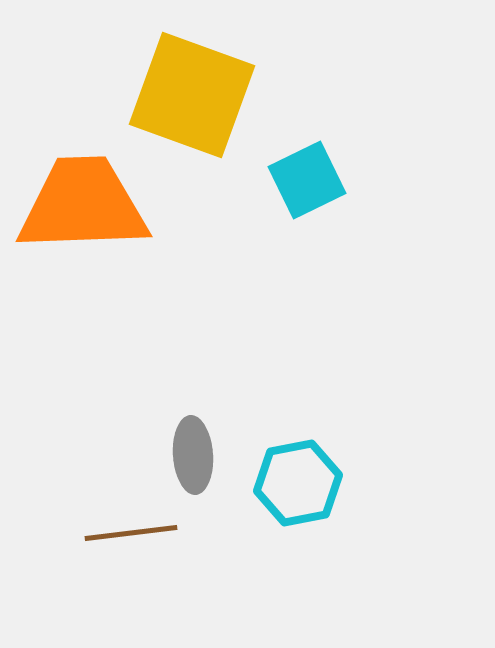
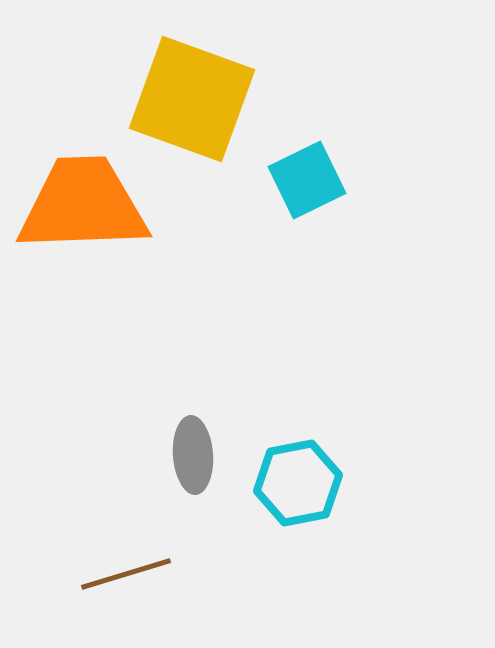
yellow square: moved 4 px down
brown line: moved 5 px left, 41 px down; rotated 10 degrees counterclockwise
